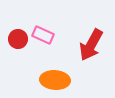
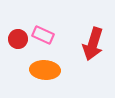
red arrow: moved 2 px right, 1 px up; rotated 12 degrees counterclockwise
orange ellipse: moved 10 px left, 10 px up
